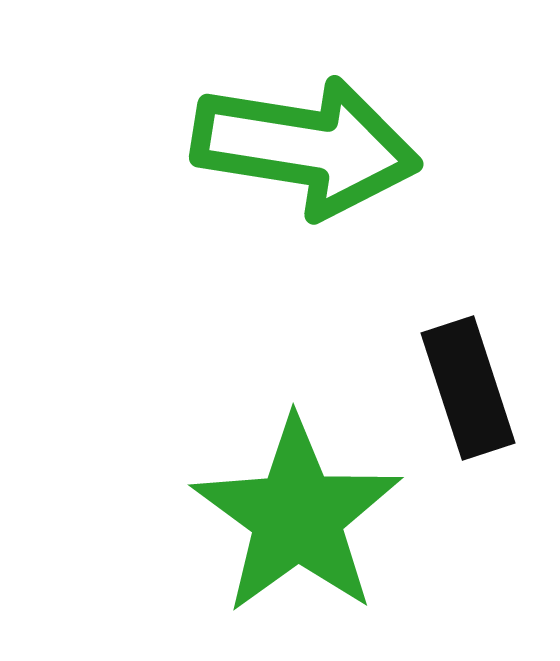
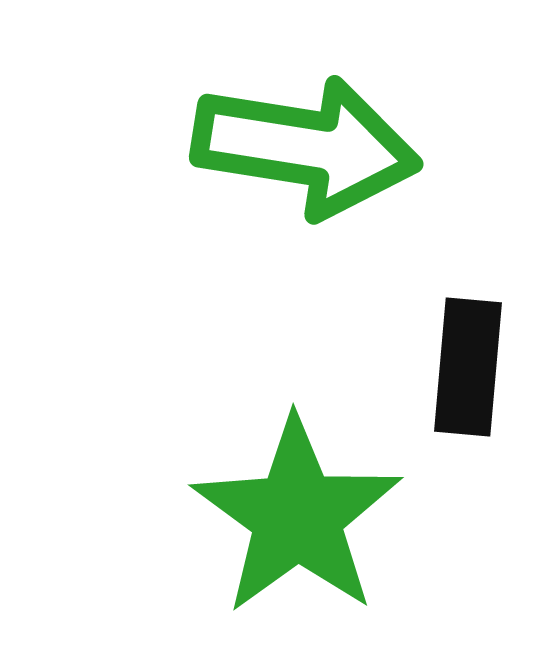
black rectangle: moved 21 px up; rotated 23 degrees clockwise
